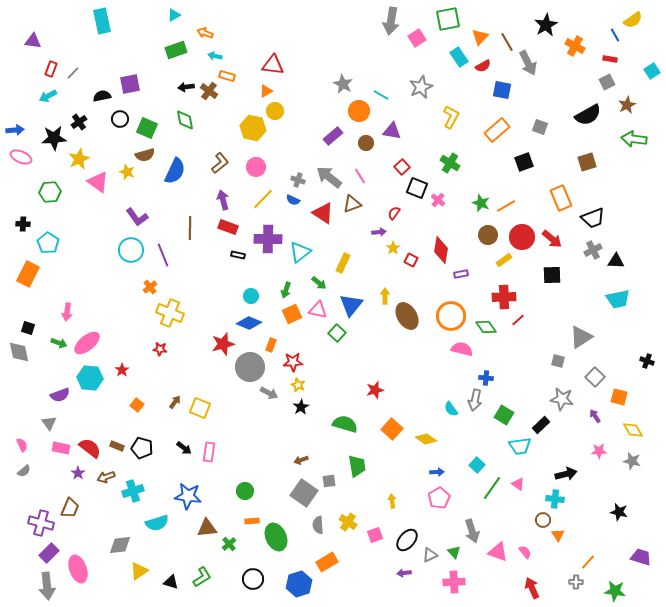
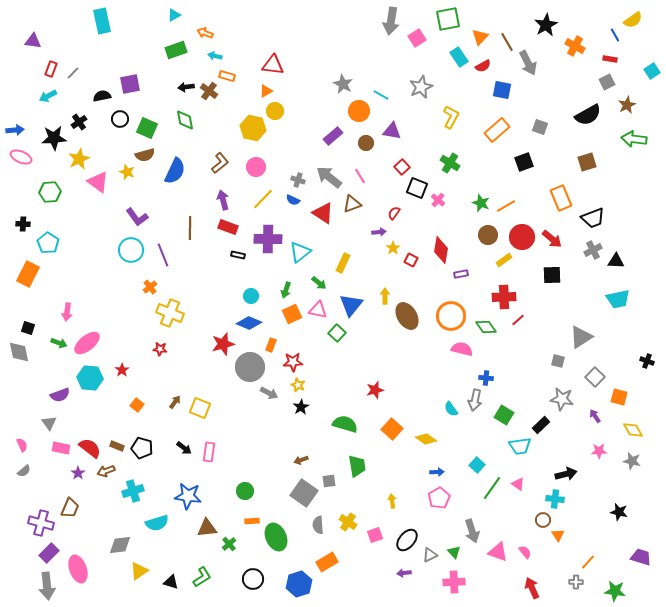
brown arrow at (106, 477): moved 6 px up
